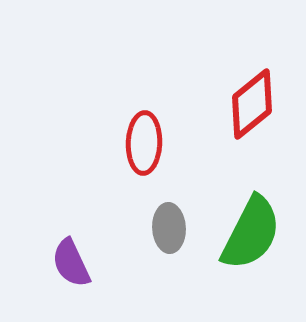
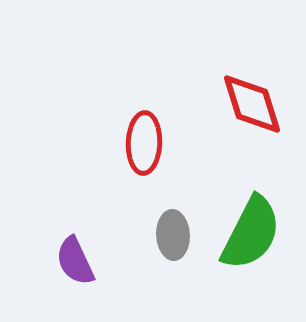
red diamond: rotated 68 degrees counterclockwise
gray ellipse: moved 4 px right, 7 px down
purple semicircle: moved 4 px right, 2 px up
